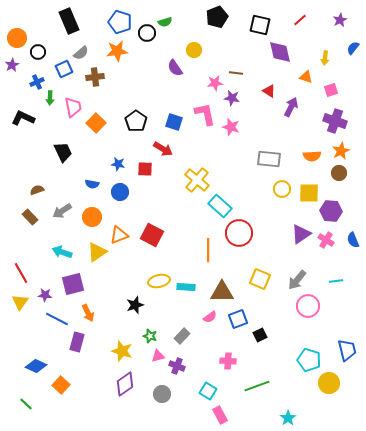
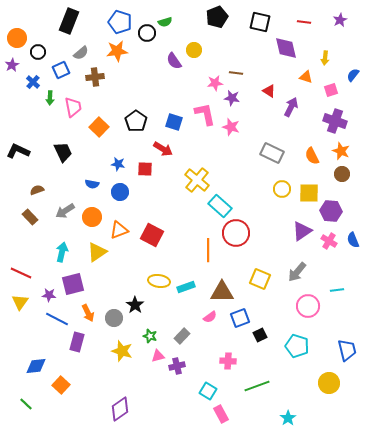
red line at (300, 20): moved 4 px right, 2 px down; rotated 48 degrees clockwise
black rectangle at (69, 21): rotated 45 degrees clockwise
black square at (260, 25): moved 3 px up
blue semicircle at (353, 48): moved 27 px down
purple diamond at (280, 52): moved 6 px right, 4 px up
purple semicircle at (175, 68): moved 1 px left, 7 px up
blue square at (64, 69): moved 3 px left, 1 px down
blue cross at (37, 82): moved 4 px left; rotated 24 degrees counterclockwise
black L-shape at (23, 118): moved 5 px left, 33 px down
orange square at (96, 123): moved 3 px right, 4 px down
orange star at (341, 151): rotated 24 degrees counterclockwise
orange semicircle at (312, 156): rotated 66 degrees clockwise
gray rectangle at (269, 159): moved 3 px right, 6 px up; rotated 20 degrees clockwise
brown circle at (339, 173): moved 3 px right, 1 px down
gray arrow at (62, 211): moved 3 px right
red circle at (239, 233): moved 3 px left
purple triangle at (301, 234): moved 1 px right, 3 px up
orange triangle at (119, 235): moved 5 px up
pink cross at (326, 240): moved 3 px right, 1 px down
cyan arrow at (62, 252): rotated 84 degrees clockwise
red line at (21, 273): rotated 35 degrees counterclockwise
gray arrow at (297, 280): moved 8 px up
yellow ellipse at (159, 281): rotated 20 degrees clockwise
cyan line at (336, 281): moved 1 px right, 9 px down
cyan rectangle at (186, 287): rotated 24 degrees counterclockwise
purple star at (45, 295): moved 4 px right
black star at (135, 305): rotated 18 degrees counterclockwise
blue square at (238, 319): moved 2 px right, 1 px up
cyan pentagon at (309, 360): moved 12 px left, 14 px up
blue diamond at (36, 366): rotated 30 degrees counterclockwise
purple cross at (177, 366): rotated 35 degrees counterclockwise
purple diamond at (125, 384): moved 5 px left, 25 px down
gray circle at (162, 394): moved 48 px left, 76 px up
pink rectangle at (220, 415): moved 1 px right, 1 px up
